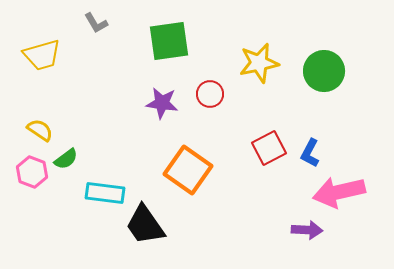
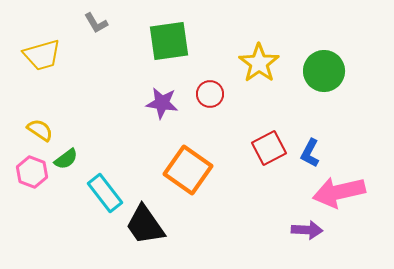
yellow star: rotated 24 degrees counterclockwise
cyan rectangle: rotated 45 degrees clockwise
